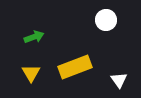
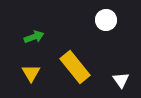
yellow rectangle: rotated 72 degrees clockwise
white triangle: moved 2 px right
